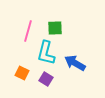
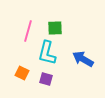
cyan L-shape: moved 1 px right
blue arrow: moved 8 px right, 4 px up
purple square: rotated 16 degrees counterclockwise
